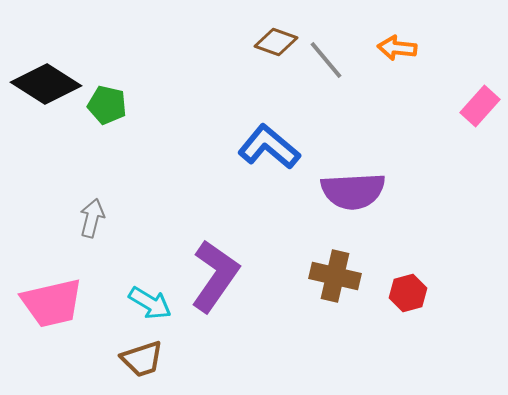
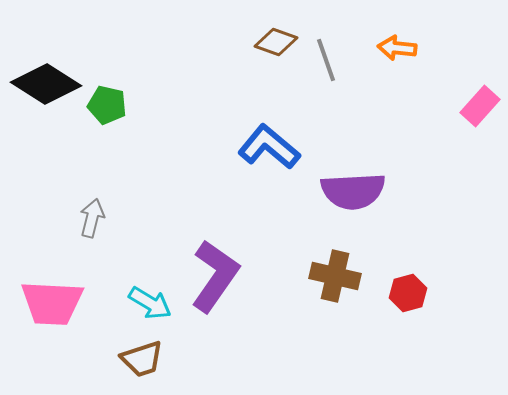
gray line: rotated 21 degrees clockwise
pink trapezoid: rotated 16 degrees clockwise
